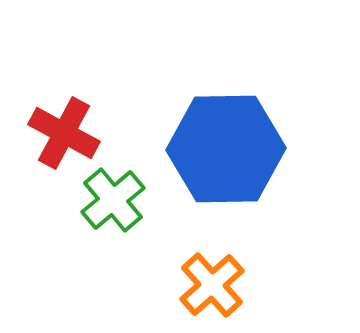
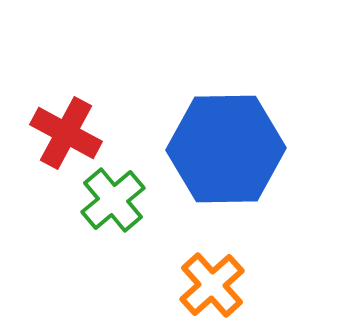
red cross: moved 2 px right
